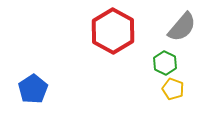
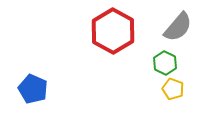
gray semicircle: moved 4 px left
blue pentagon: rotated 16 degrees counterclockwise
